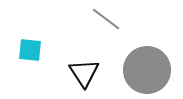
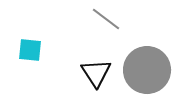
black triangle: moved 12 px right
